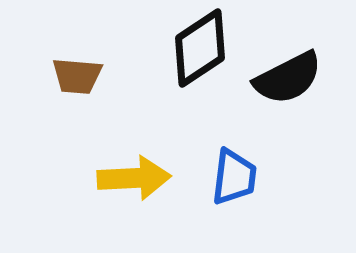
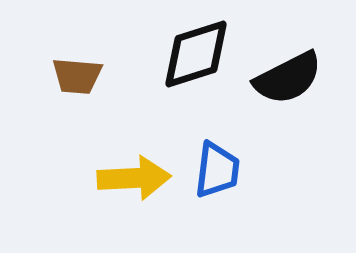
black diamond: moved 4 px left, 6 px down; rotated 16 degrees clockwise
blue trapezoid: moved 17 px left, 7 px up
